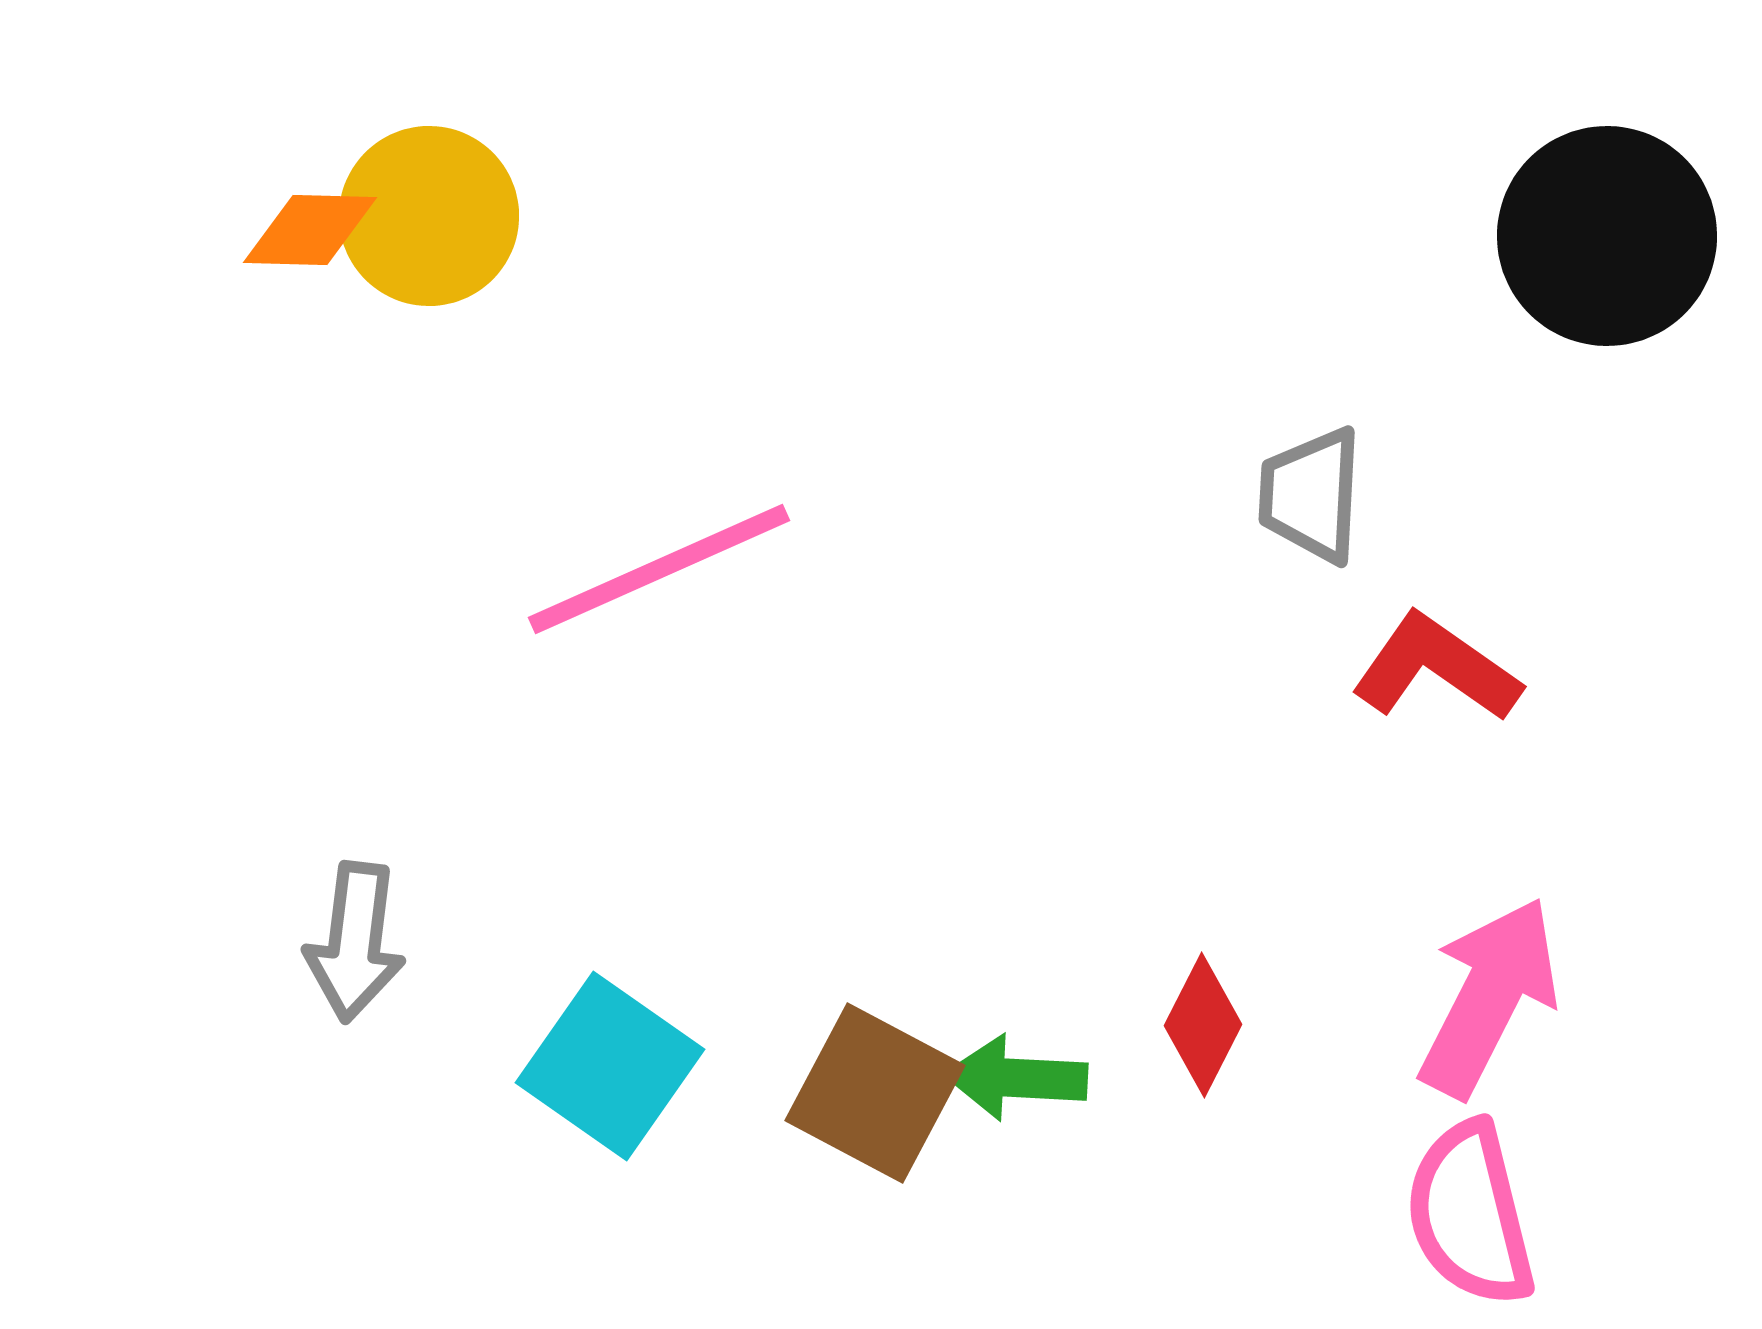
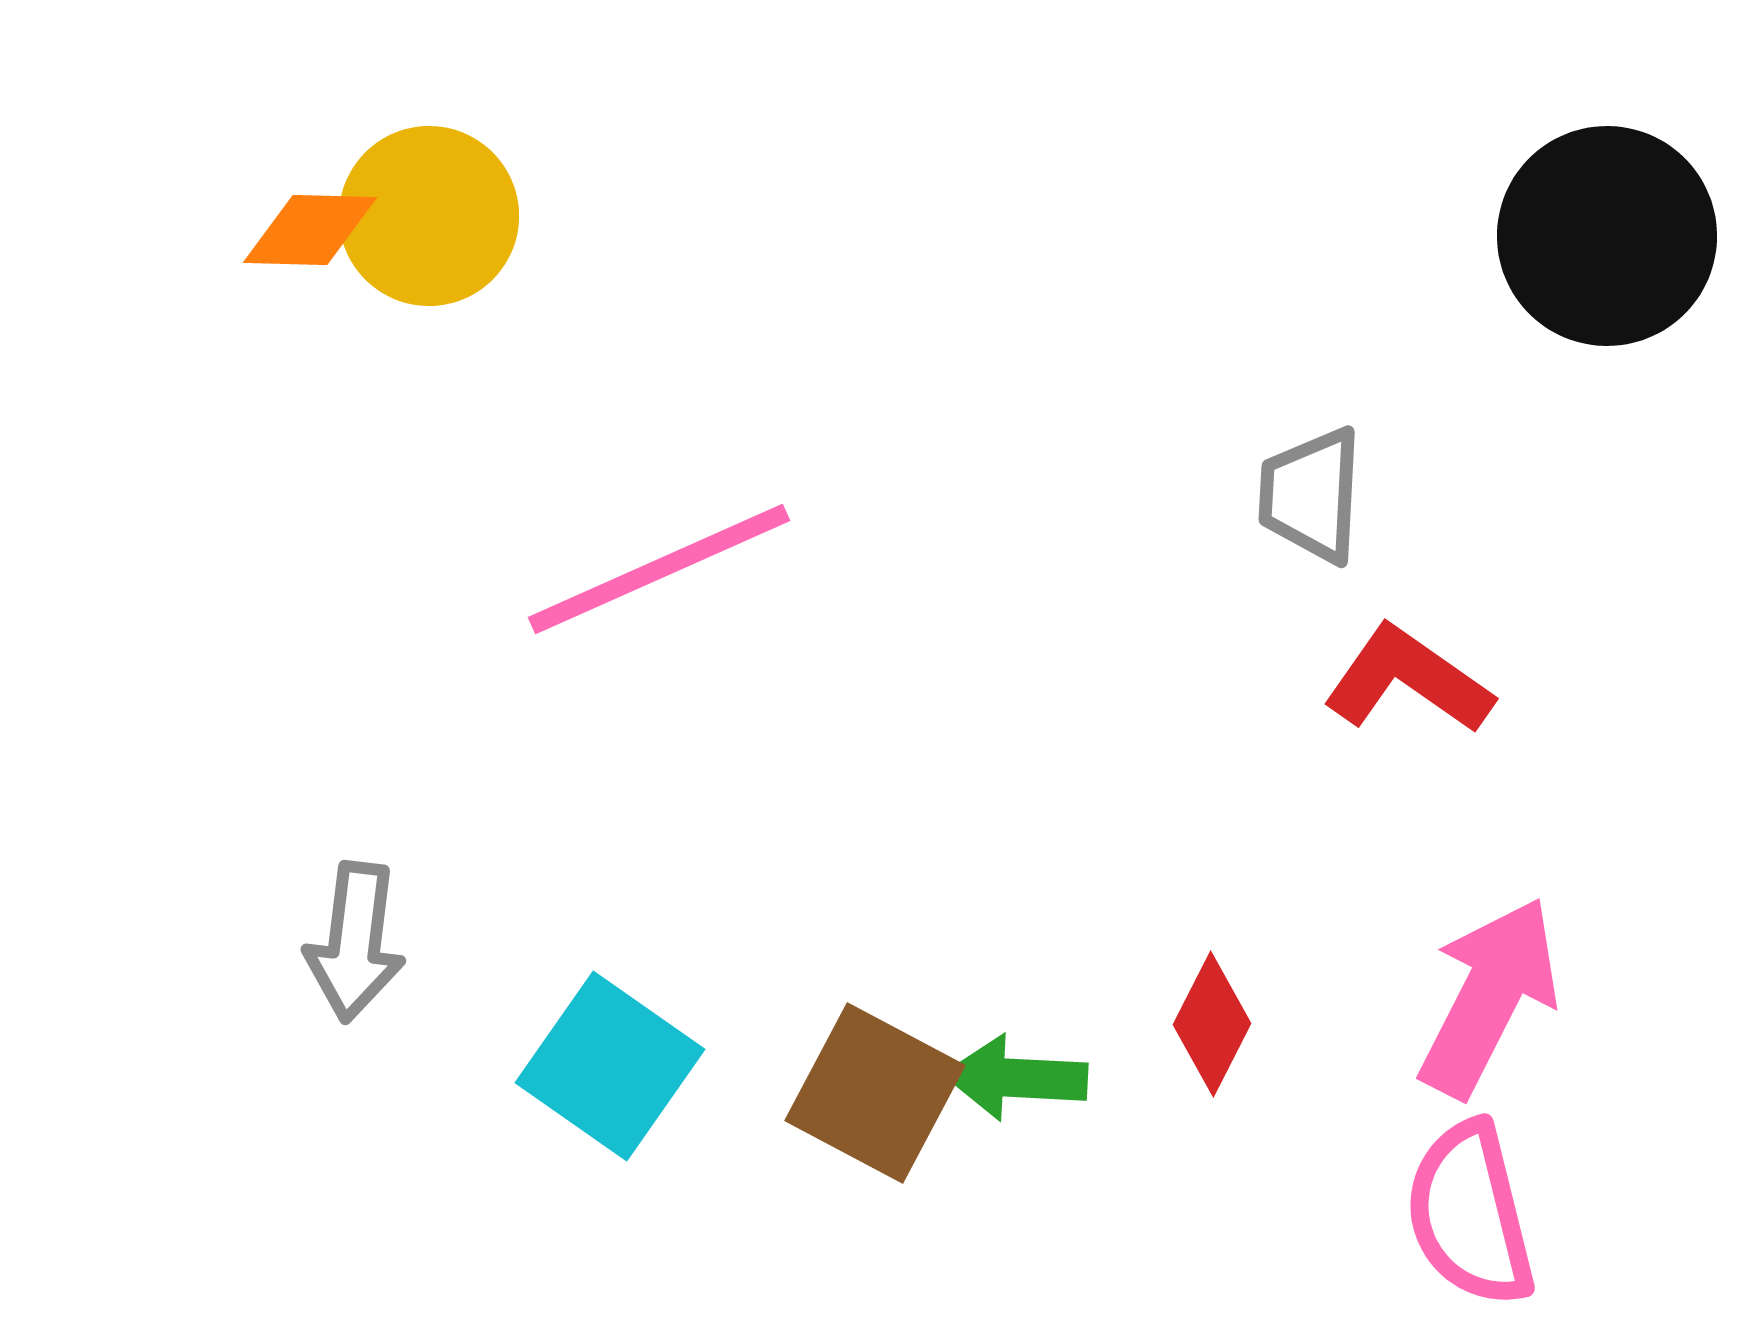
red L-shape: moved 28 px left, 12 px down
red diamond: moved 9 px right, 1 px up
